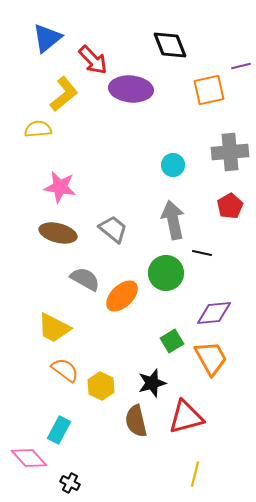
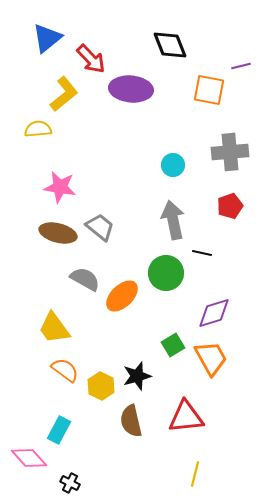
red arrow: moved 2 px left, 1 px up
orange square: rotated 24 degrees clockwise
red pentagon: rotated 10 degrees clockwise
gray trapezoid: moved 13 px left, 2 px up
purple diamond: rotated 12 degrees counterclockwise
yellow trapezoid: rotated 27 degrees clockwise
green square: moved 1 px right, 4 px down
black star: moved 15 px left, 7 px up
red triangle: rotated 9 degrees clockwise
brown semicircle: moved 5 px left
